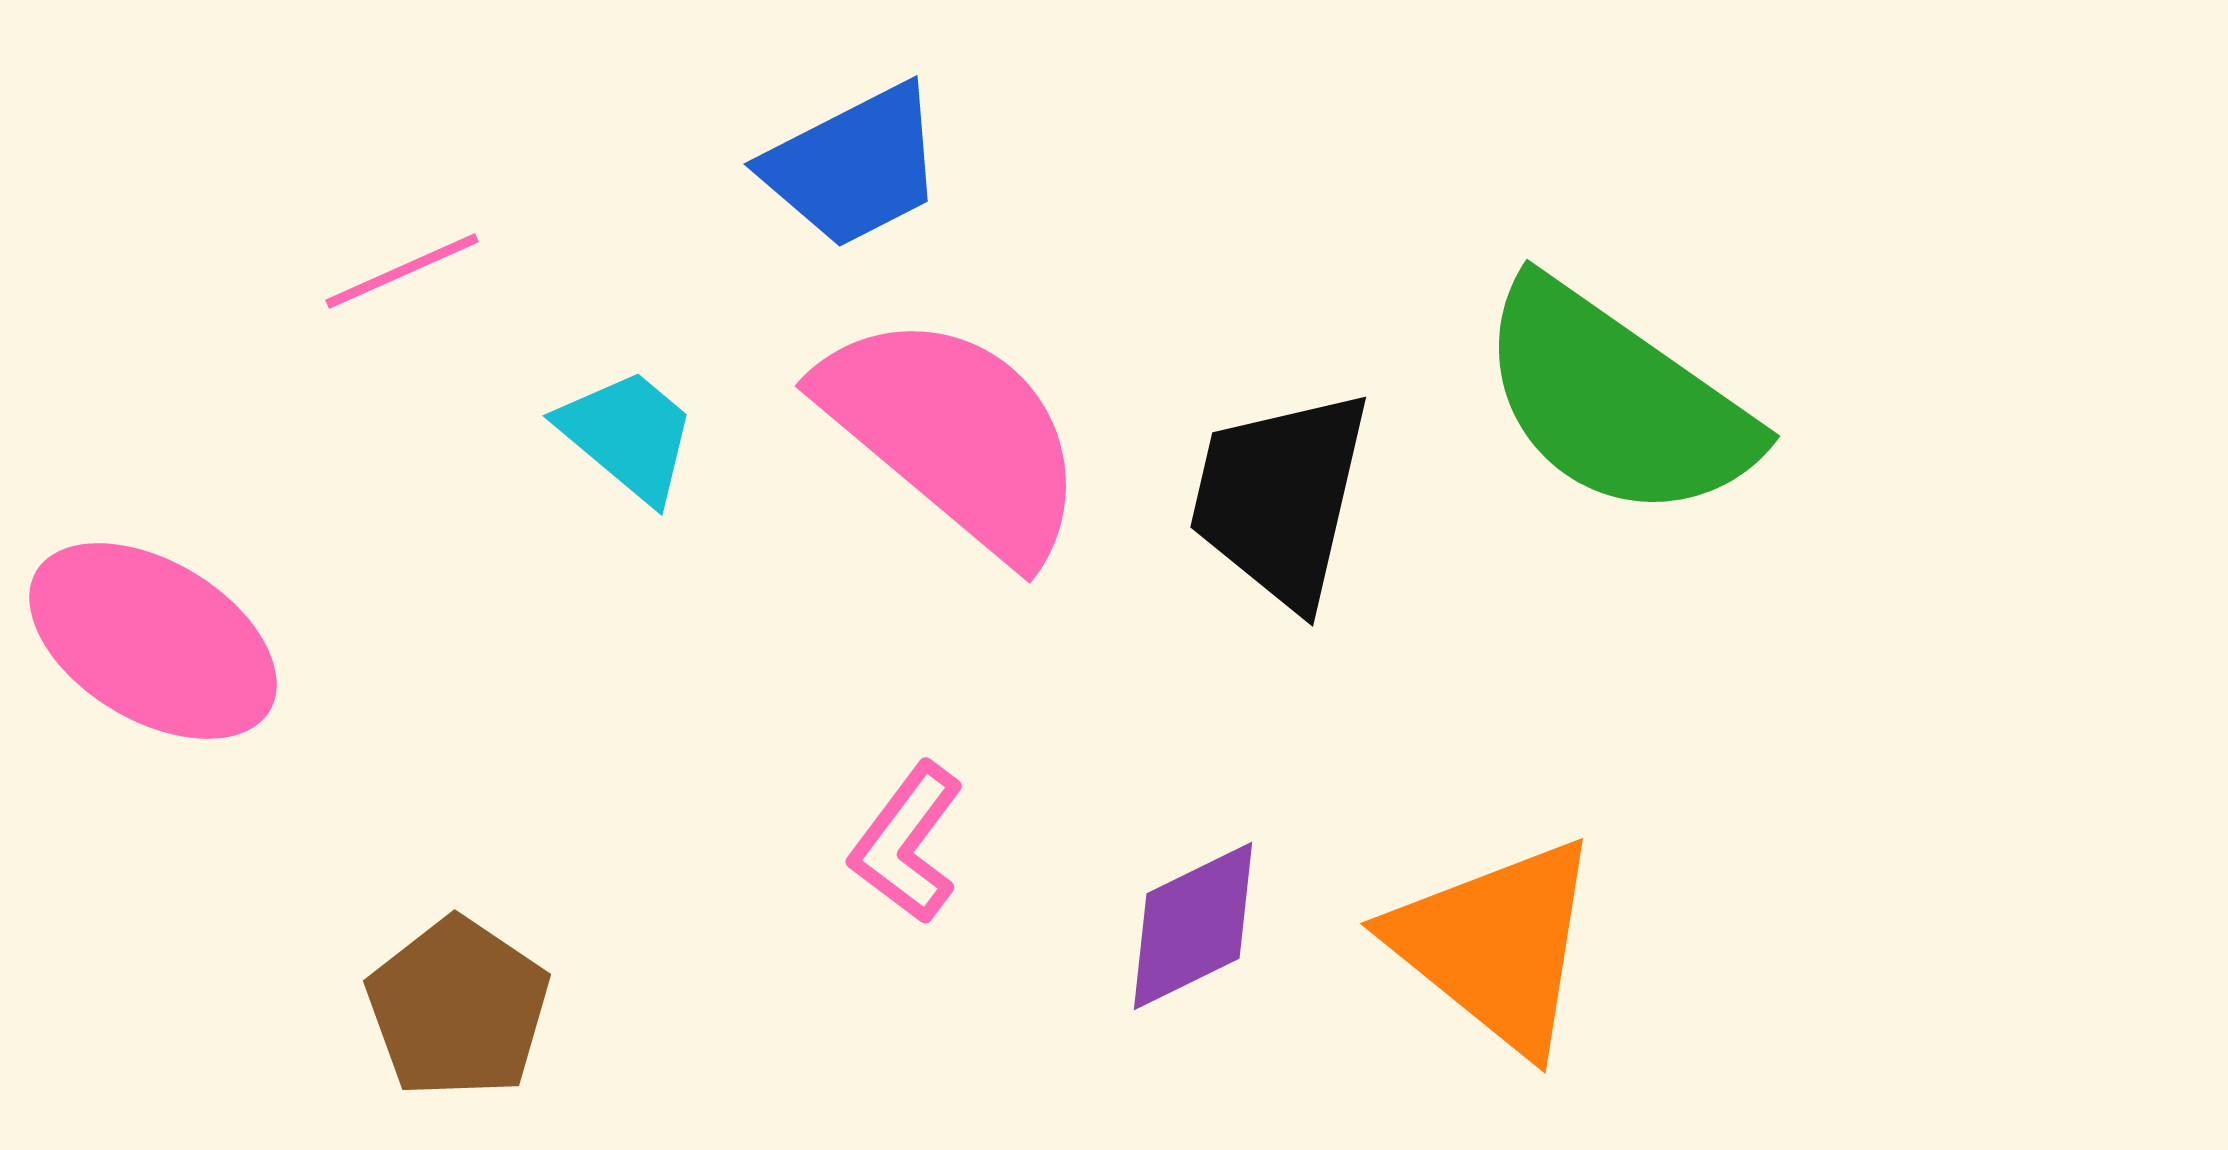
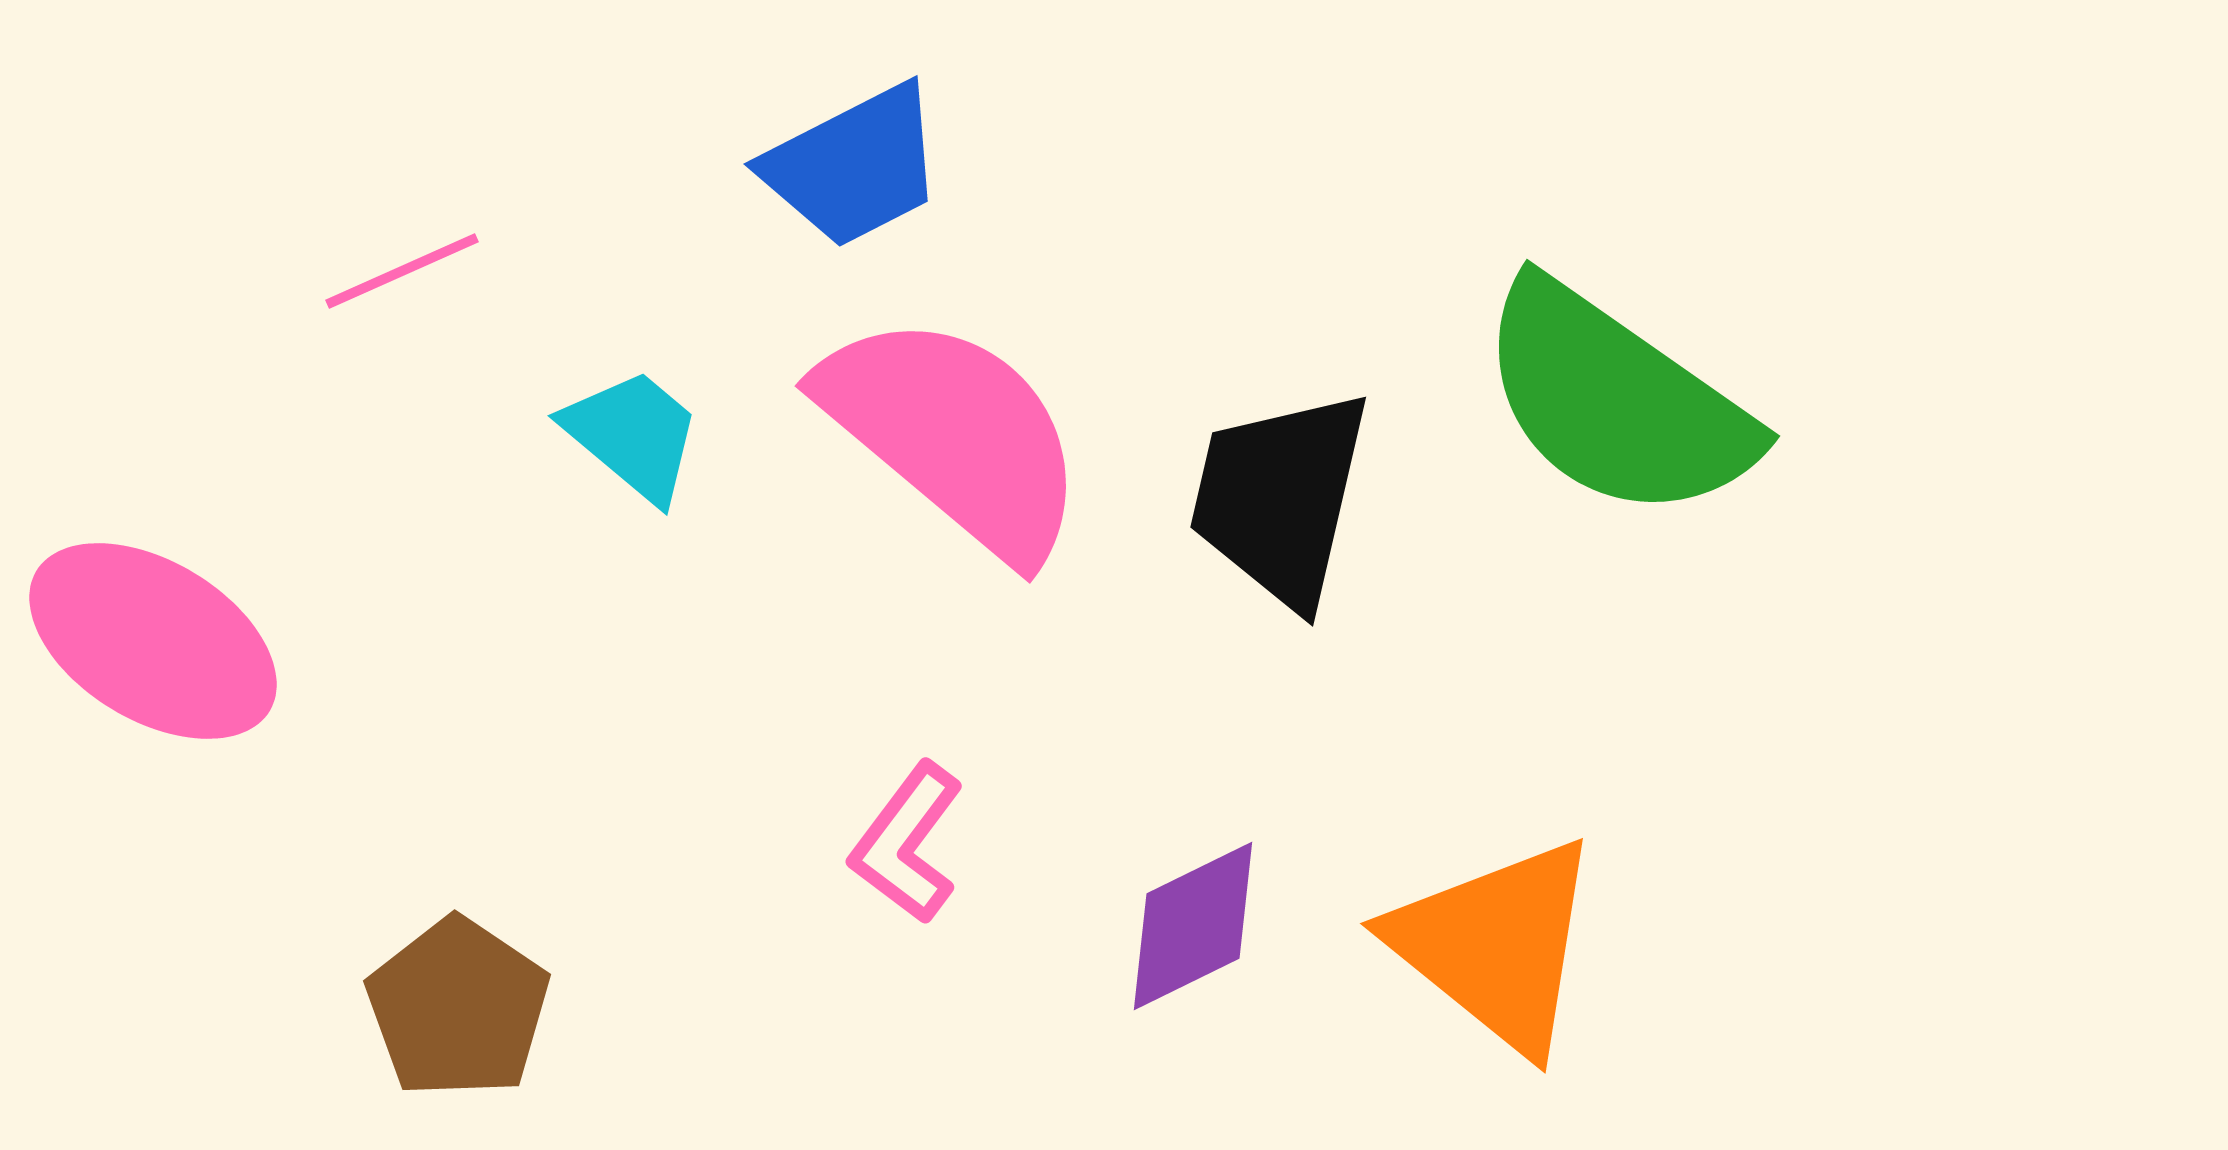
cyan trapezoid: moved 5 px right
